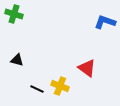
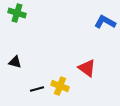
green cross: moved 3 px right, 1 px up
blue L-shape: rotated 10 degrees clockwise
black triangle: moved 2 px left, 2 px down
black line: rotated 40 degrees counterclockwise
